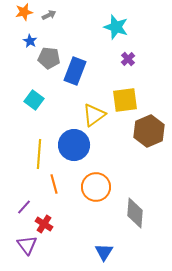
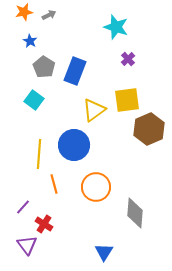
gray pentagon: moved 5 px left, 9 px down; rotated 25 degrees clockwise
yellow square: moved 2 px right
yellow triangle: moved 5 px up
brown hexagon: moved 2 px up
purple line: moved 1 px left
